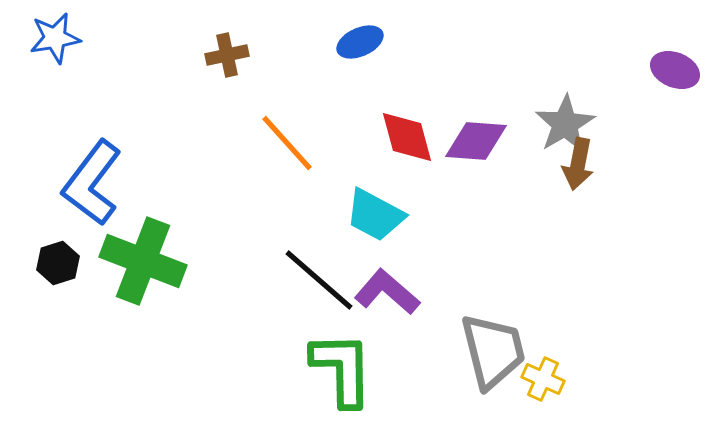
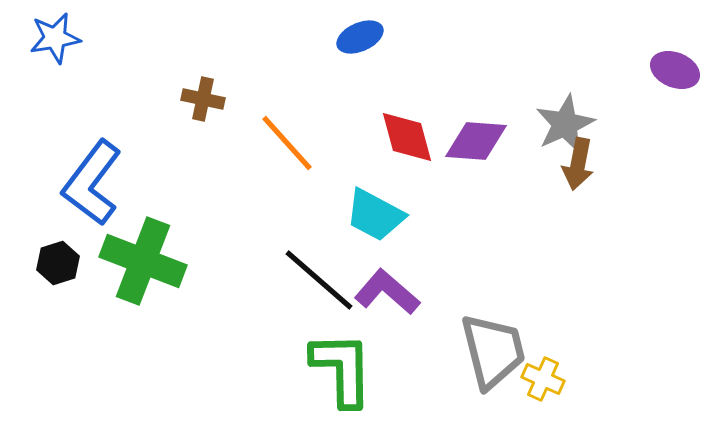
blue ellipse: moved 5 px up
brown cross: moved 24 px left, 44 px down; rotated 24 degrees clockwise
gray star: rotated 6 degrees clockwise
